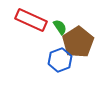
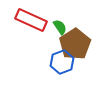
brown pentagon: moved 3 px left, 2 px down
blue hexagon: moved 2 px right, 2 px down
